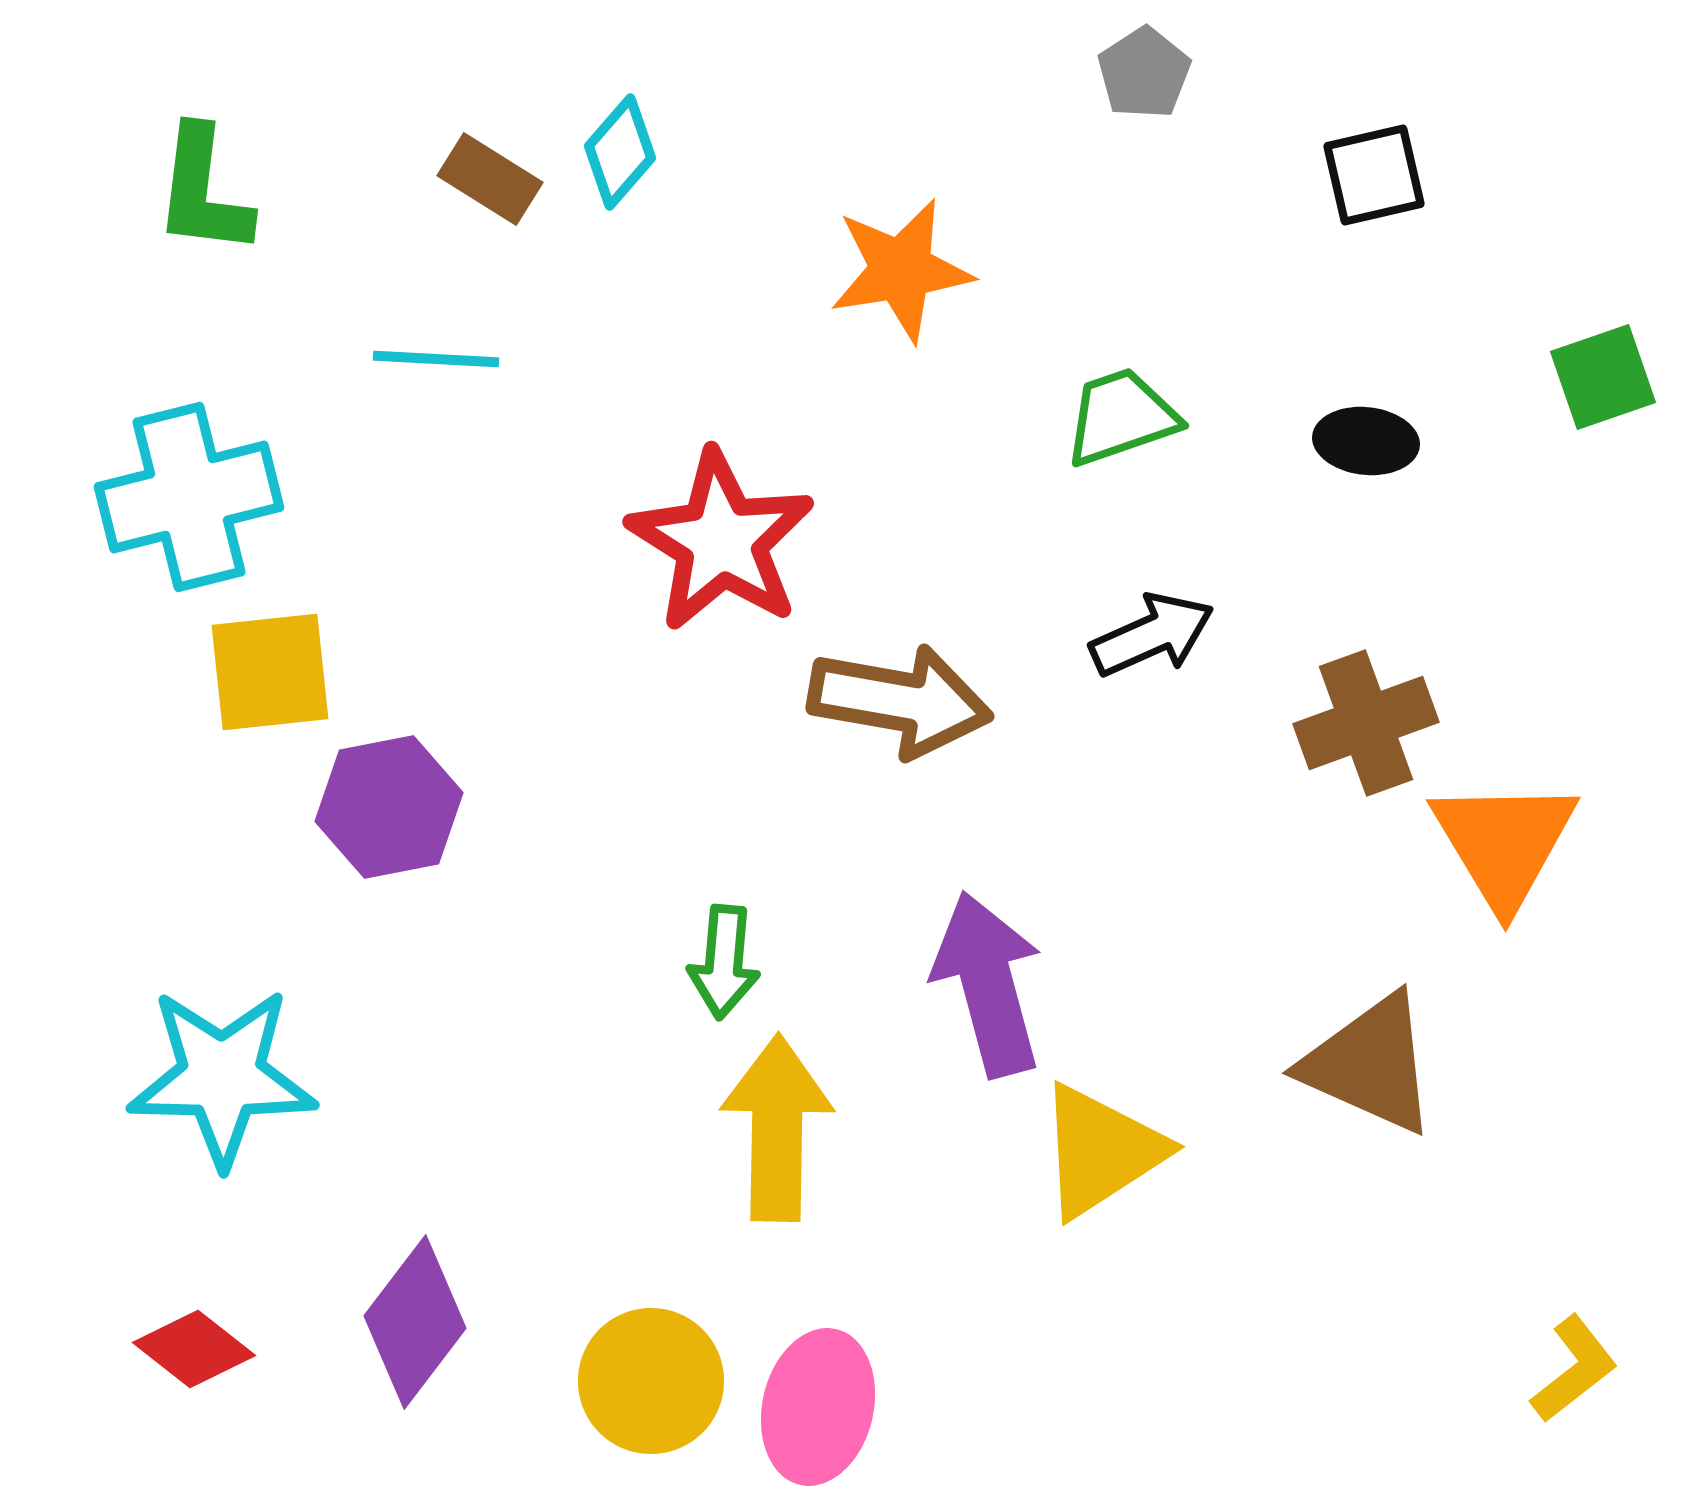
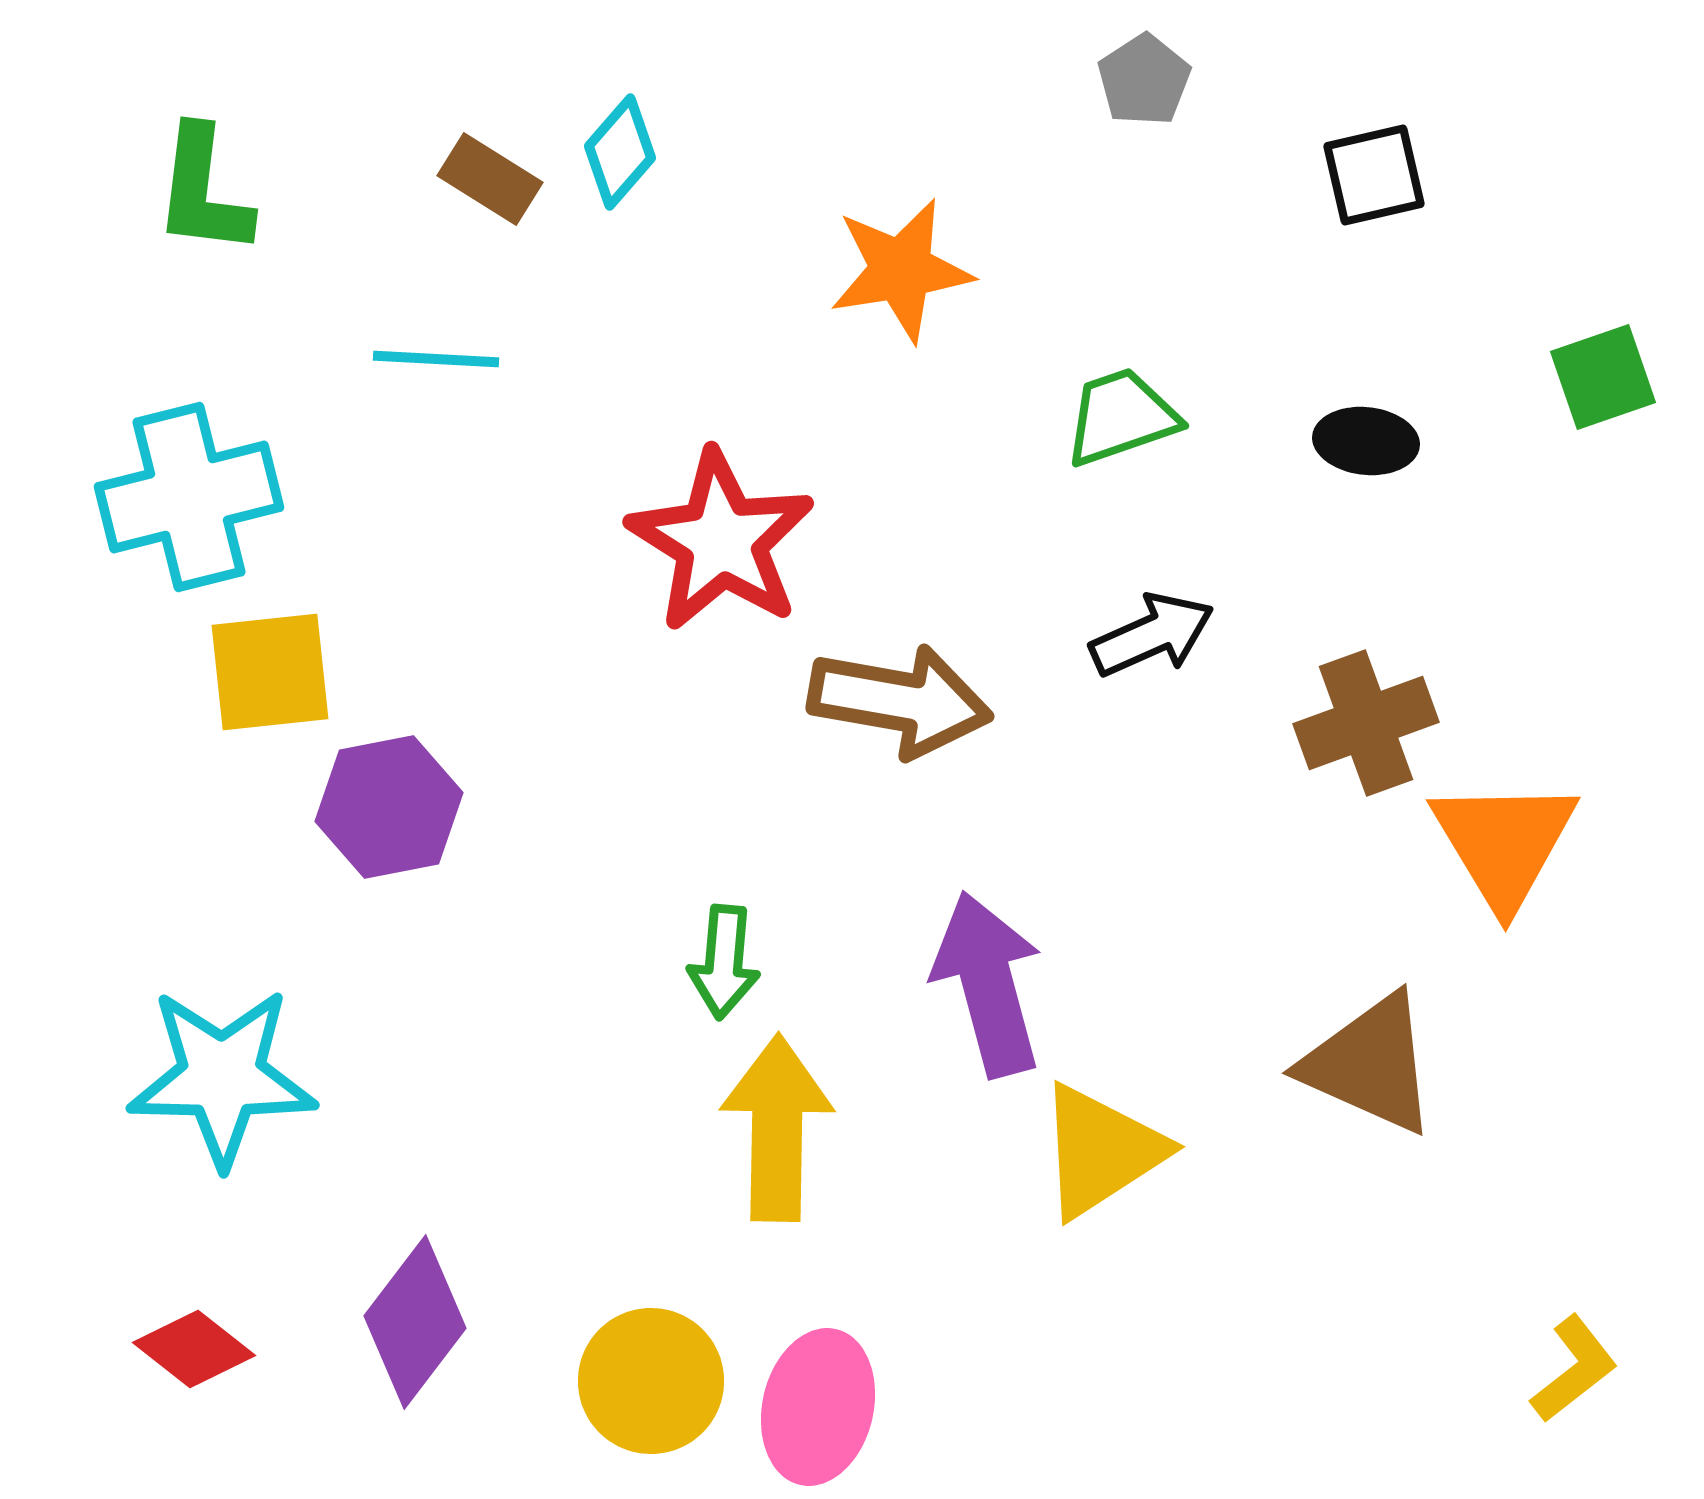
gray pentagon: moved 7 px down
